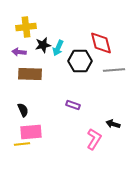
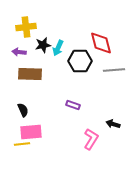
pink L-shape: moved 3 px left
